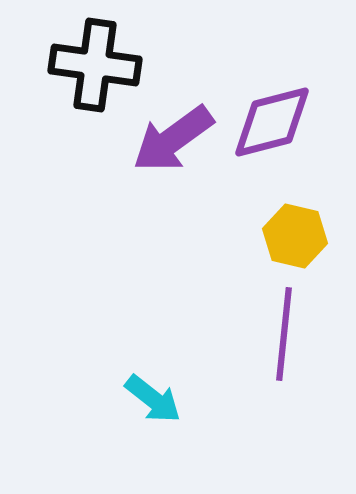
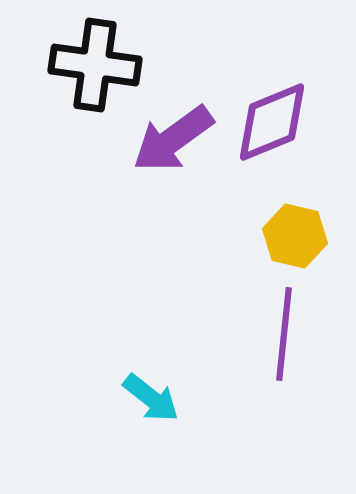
purple diamond: rotated 8 degrees counterclockwise
cyan arrow: moved 2 px left, 1 px up
